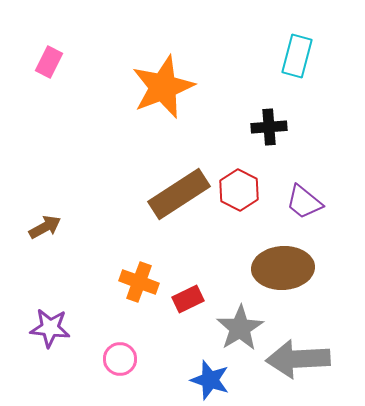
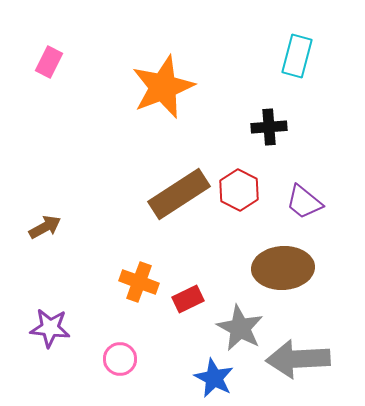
gray star: rotated 12 degrees counterclockwise
blue star: moved 4 px right, 2 px up; rotated 9 degrees clockwise
